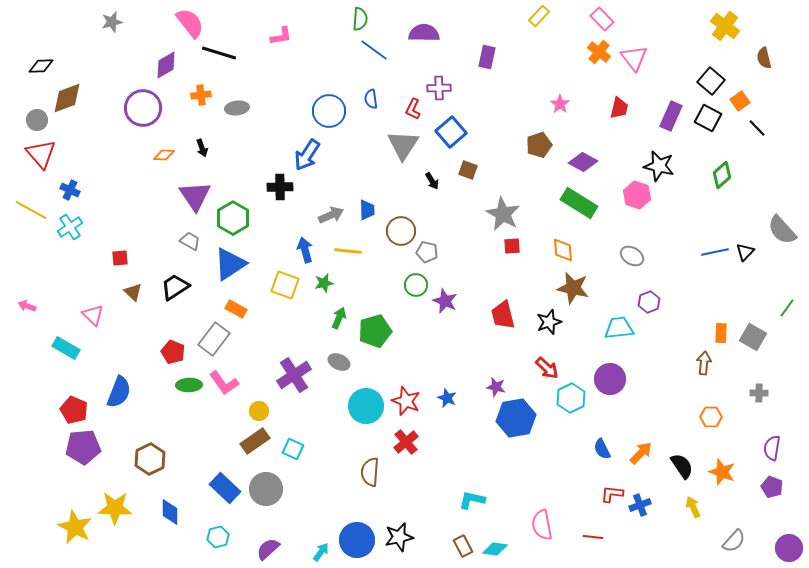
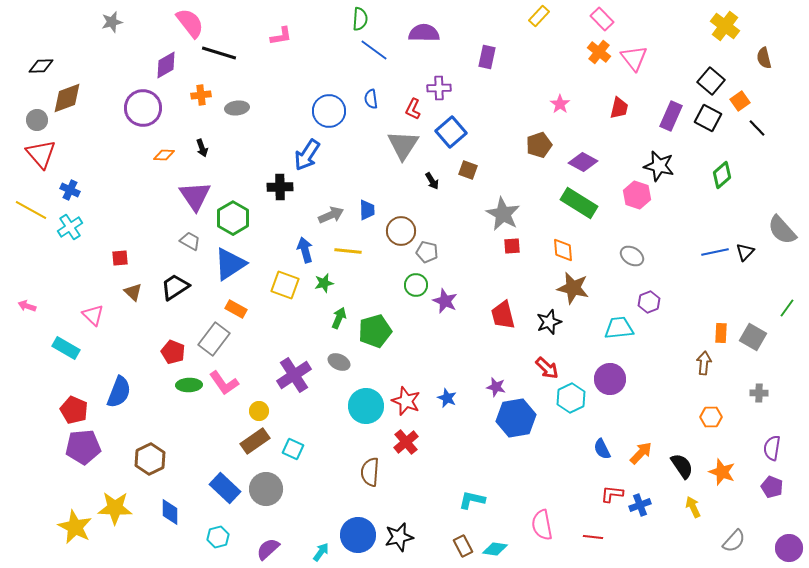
blue circle at (357, 540): moved 1 px right, 5 px up
